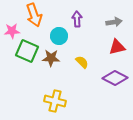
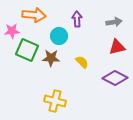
orange arrow: rotated 65 degrees counterclockwise
green square: moved 1 px up
